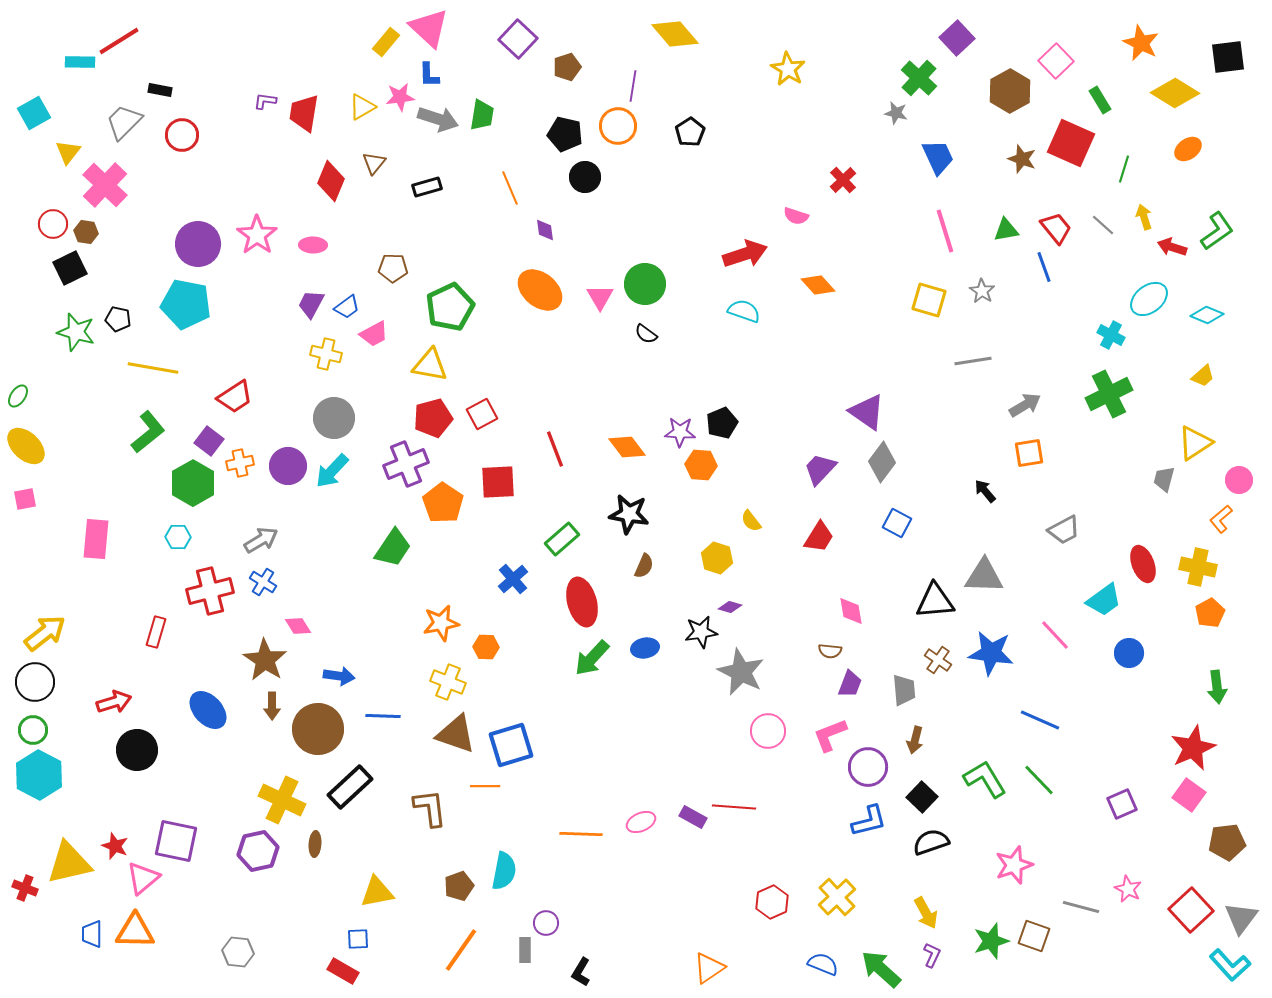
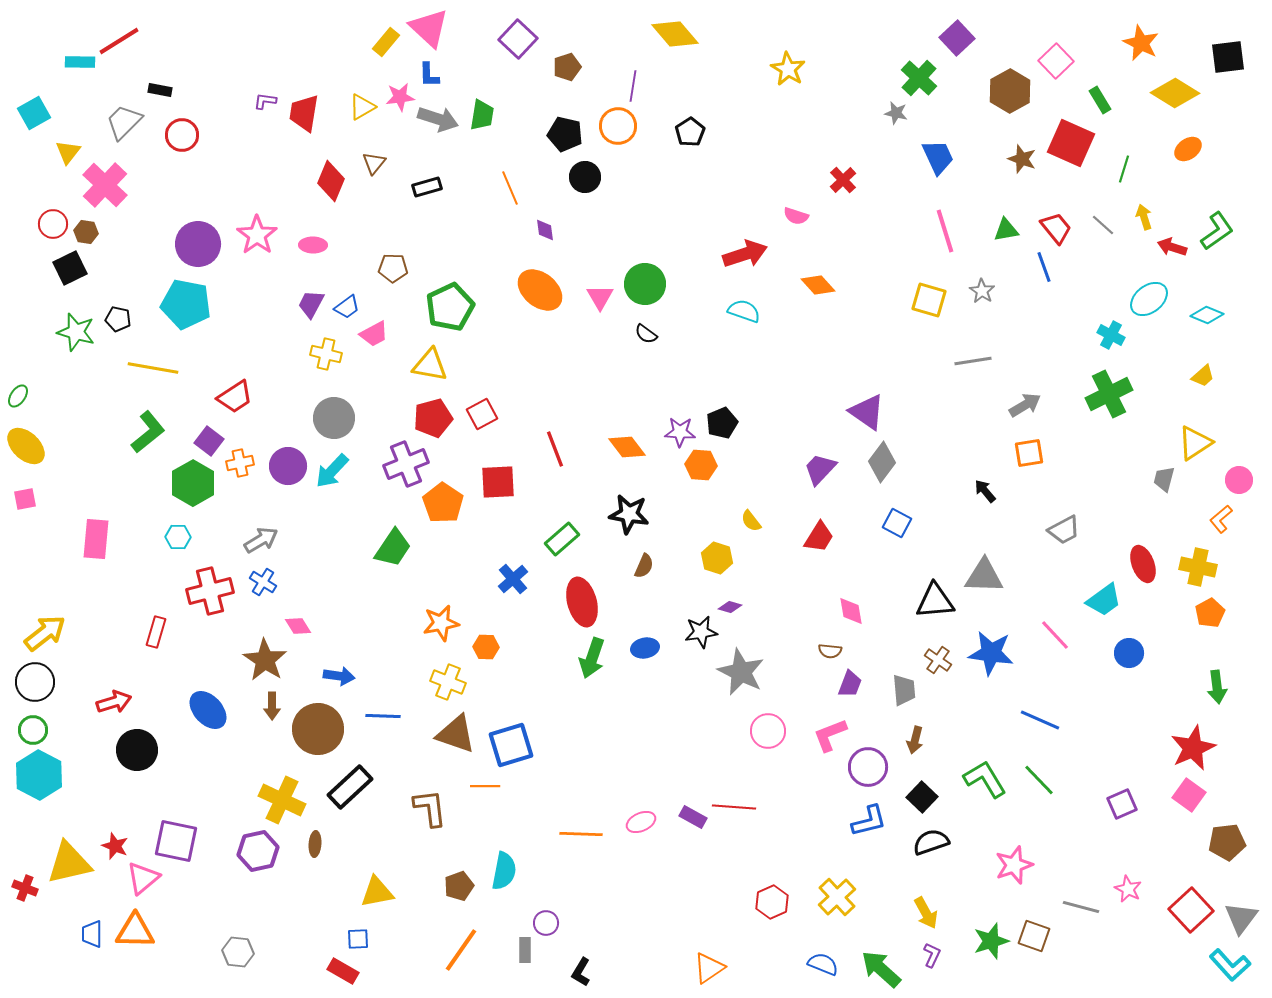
green arrow at (592, 658): rotated 24 degrees counterclockwise
